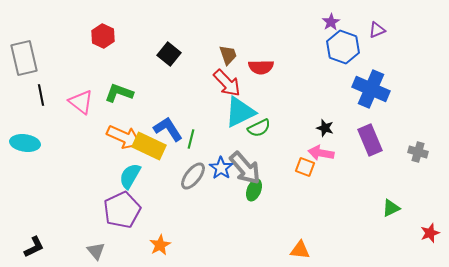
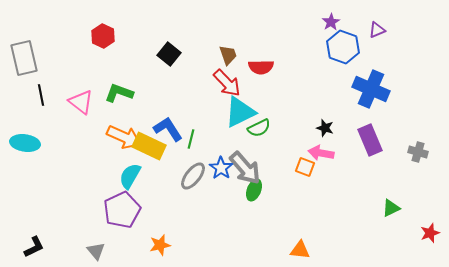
orange star: rotated 15 degrees clockwise
